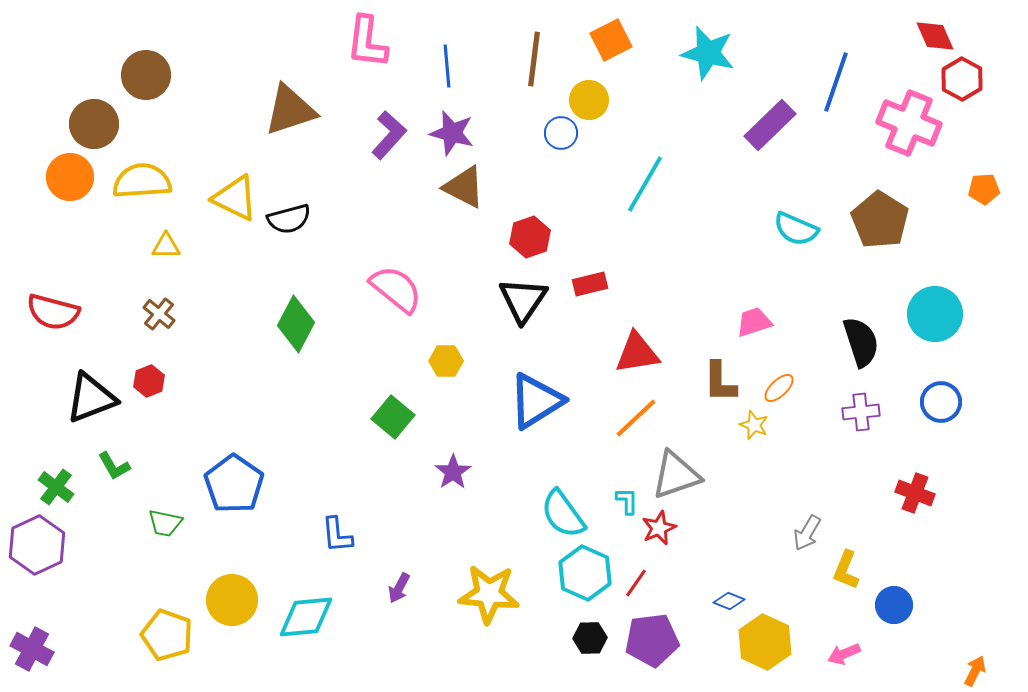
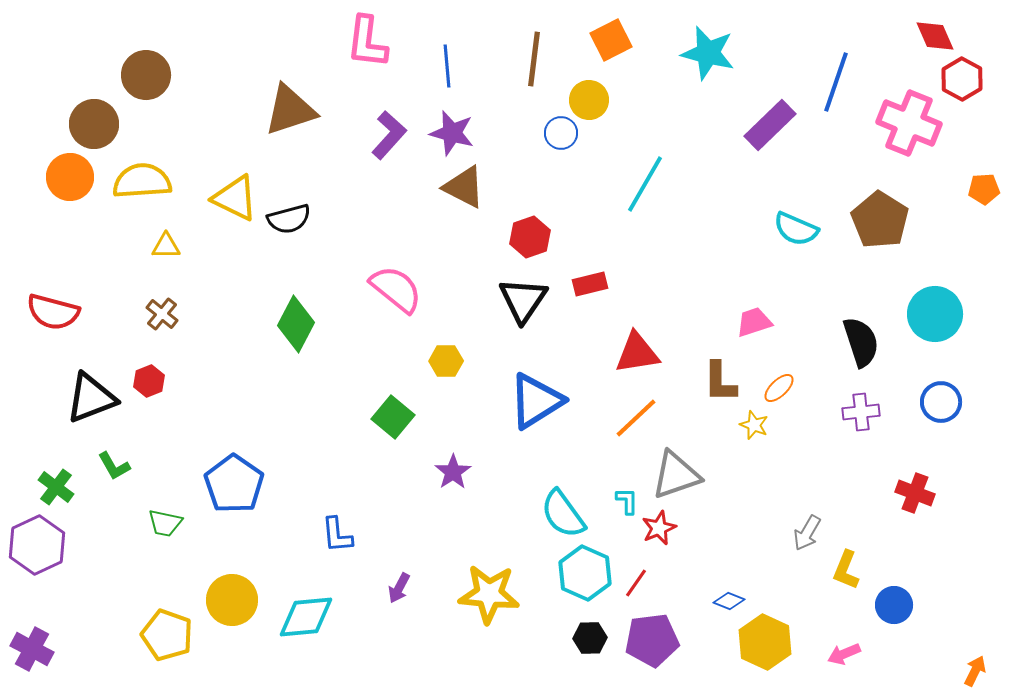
brown cross at (159, 314): moved 3 px right
